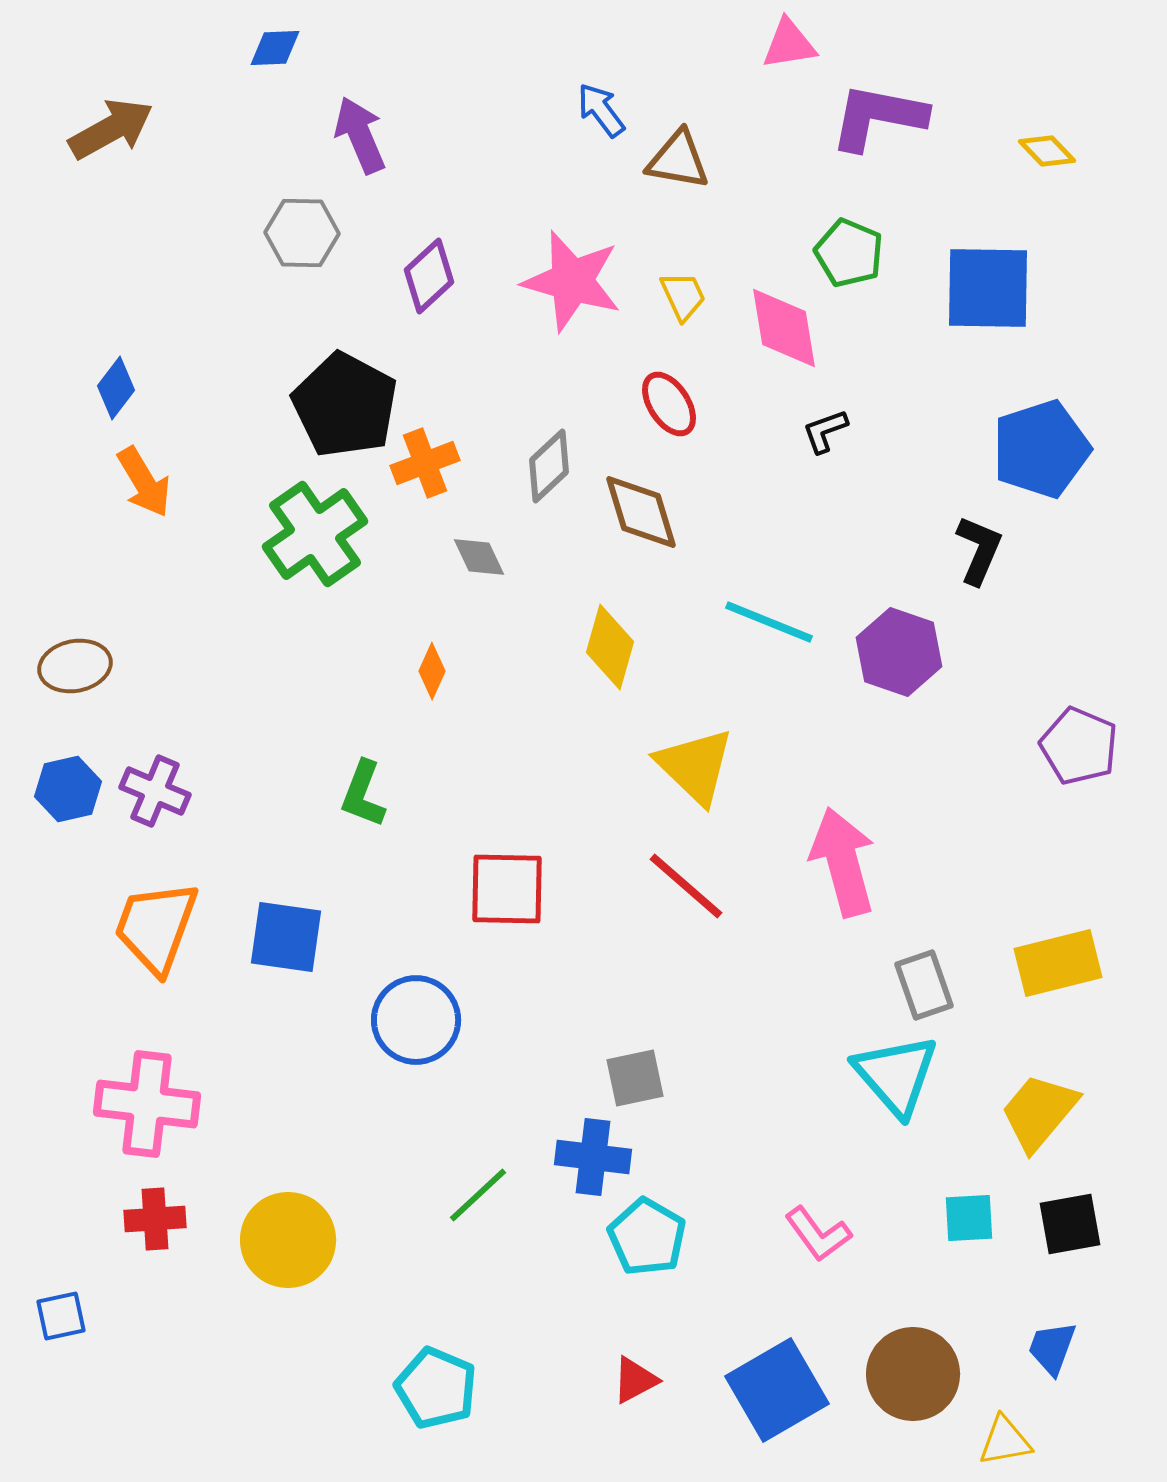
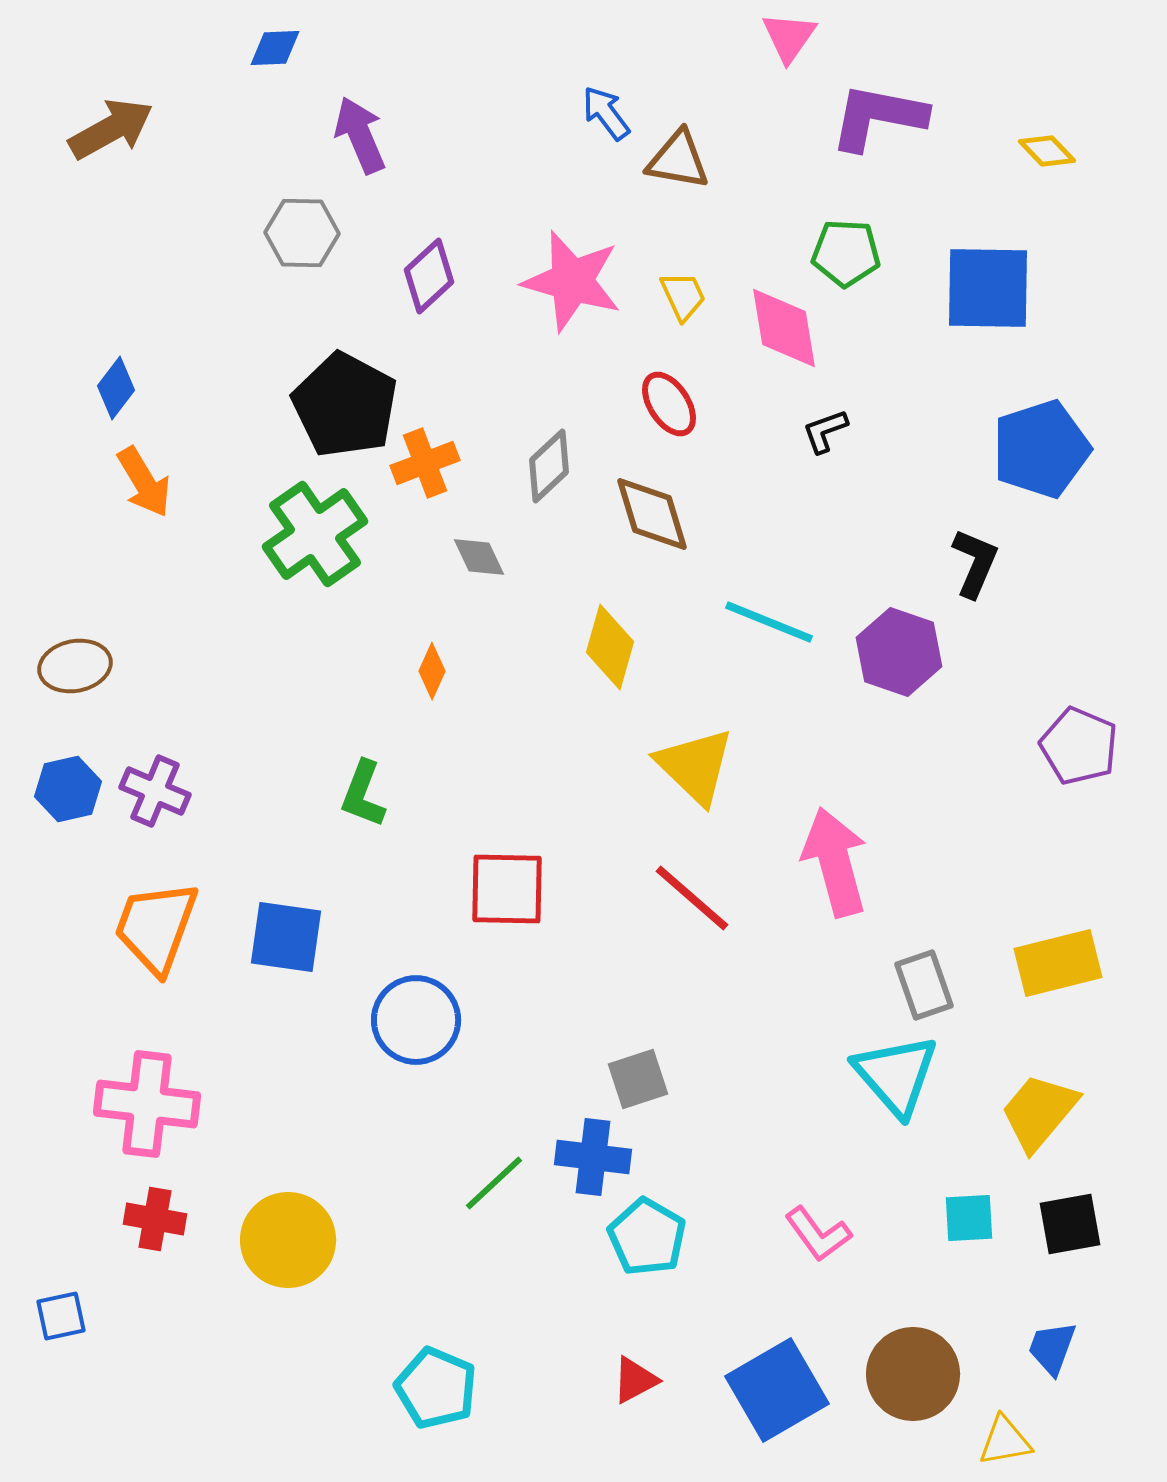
pink triangle at (789, 44): moved 7 px up; rotated 46 degrees counterclockwise
blue arrow at (601, 110): moved 5 px right, 3 px down
green pentagon at (849, 253): moved 3 px left; rotated 20 degrees counterclockwise
brown diamond at (641, 512): moved 11 px right, 2 px down
black L-shape at (979, 550): moved 4 px left, 13 px down
pink arrow at (843, 862): moved 8 px left
red line at (686, 886): moved 6 px right, 12 px down
gray square at (635, 1078): moved 3 px right, 1 px down; rotated 6 degrees counterclockwise
green line at (478, 1195): moved 16 px right, 12 px up
red cross at (155, 1219): rotated 14 degrees clockwise
